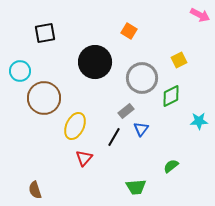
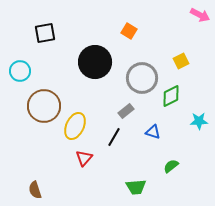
yellow square: moved 2 px right, 1 px down
brown circle: moved 8 px down
blue triangle: moved 12 px right, 3 px down; rotated 49 degrees counterclockwise
